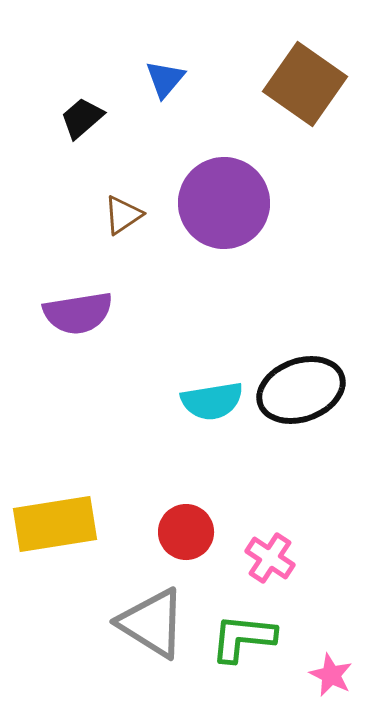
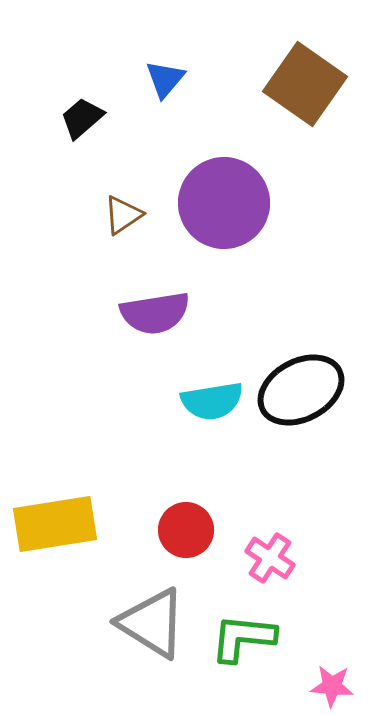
purple semicircle: moved 77 px right
black ellipse: rotated 8 degrees counterclockwise
red circle: moved 2 px up
pink star: moved 1 px right, 11 px down; rotated 21 degrees counterclockwise
